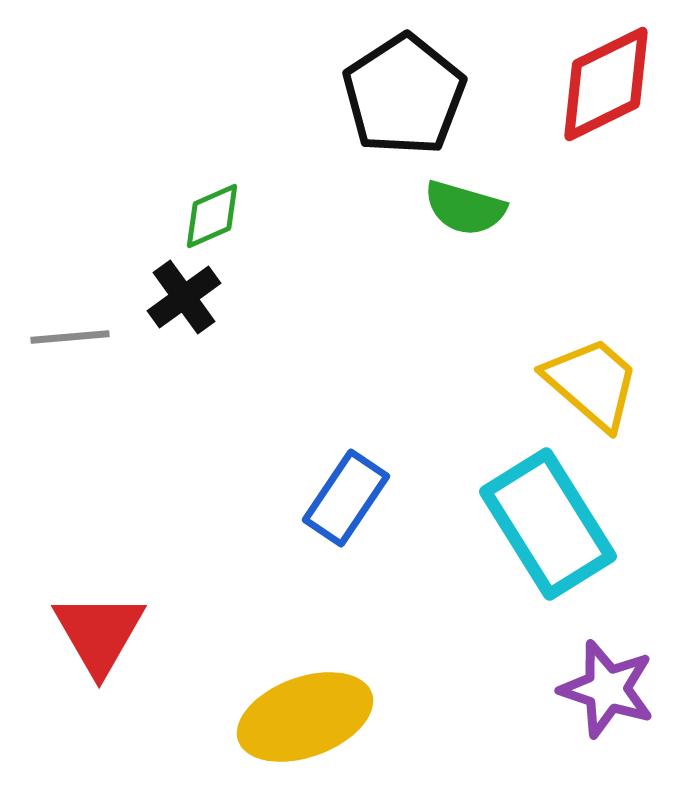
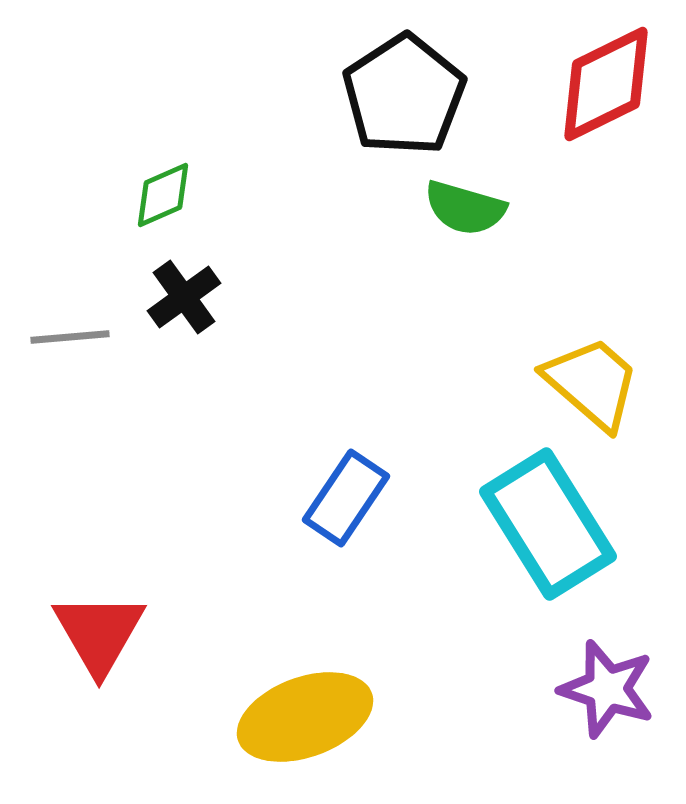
green diamond: moved 49 px left, 21 px up
